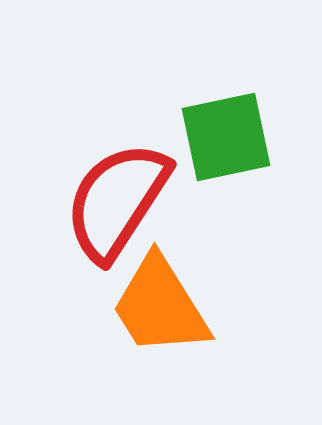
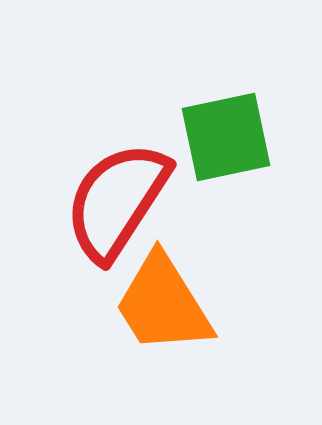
orange trapezoid: moved 3 px right, 2 px up
